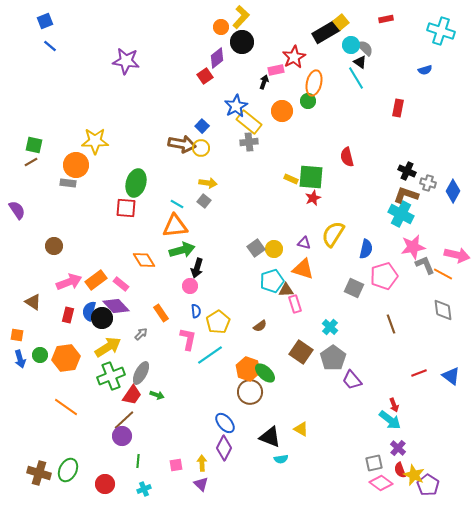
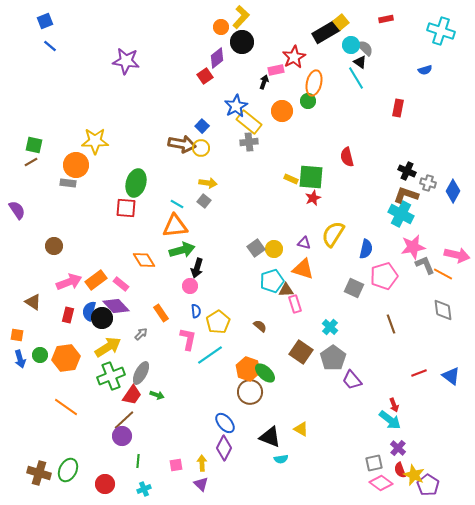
brown semicircle at (260, 326): rotated 104 degrees counterclockwise
